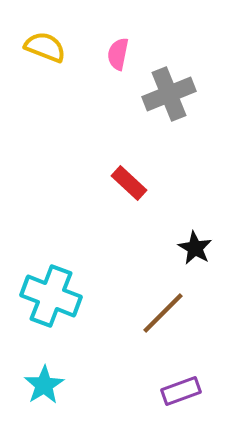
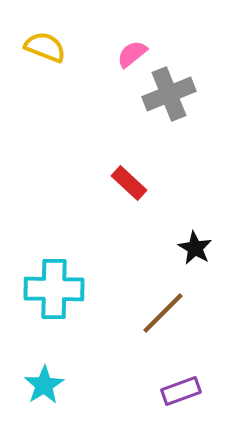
pink semicircle: moved 14 px right; rotated 40 degrees clockwise
cyan cross: moved 3 px right, 7 px up; rotated 20 degrees counterclockwise
